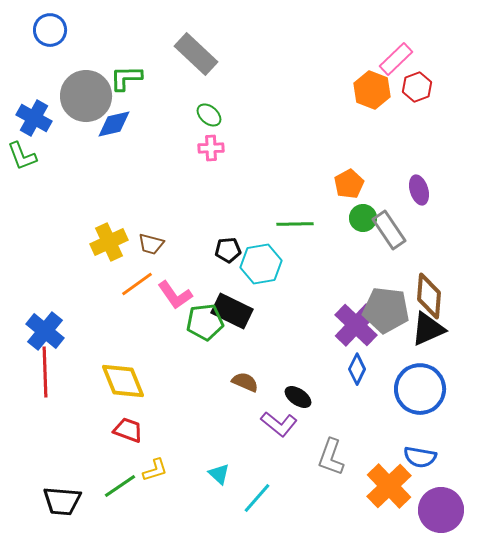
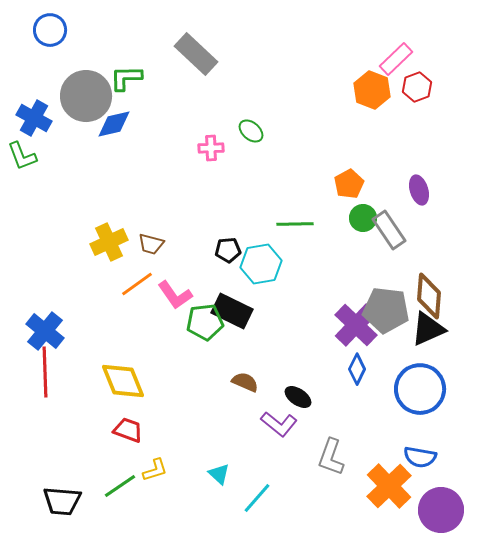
green ellipse at (209, 115): moved 42 px right, 16 px down
